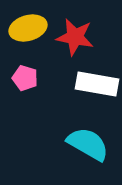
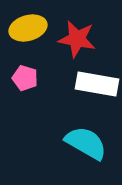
red star: moved 2 px right, 2 px down
cyan semicircle: moved 2 px left, 1 px up
